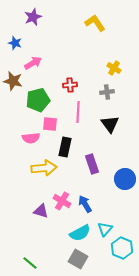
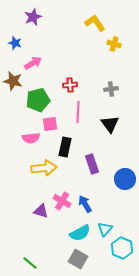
yellow cross: moved 24 px up; rotated 16 degrees counterclockwise
gray cross: moved 4 px right, 3 px up
pink square: rotated 14 degrees counterclockwise
